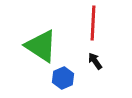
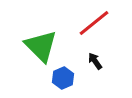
red line: moved 1 px right; rotated 48 degrees clockwise
green triangle: rotated 12 degrees clockwise
